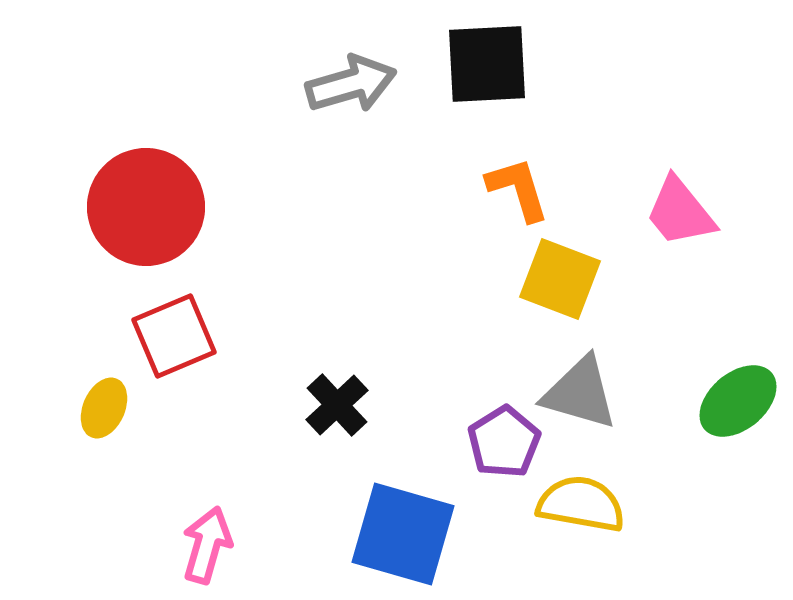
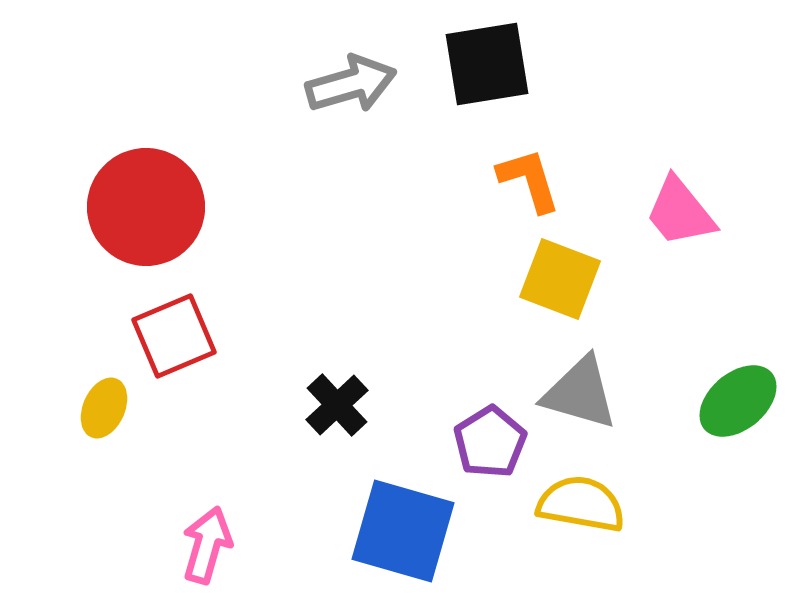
black square: rotated 6 degrees counterclockwise
orange L-shape: moved 11 px right, 9 px up
purple pentagon: moved 14 px left
blue square: moved 3 px up
